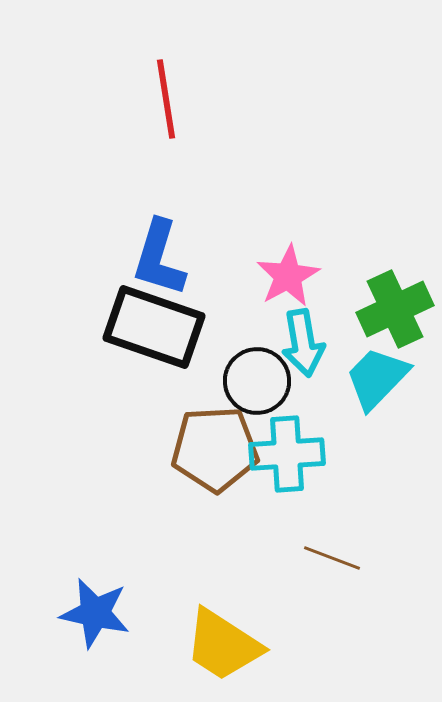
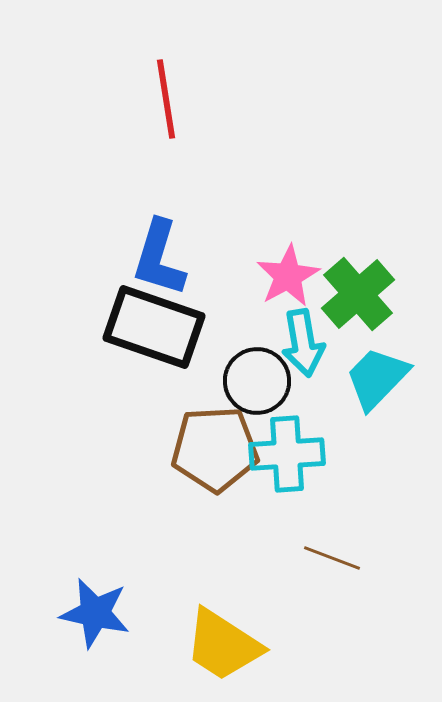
green cross: moved 37 px left, 15 px up; rotated 16 degrees counterclockwise
